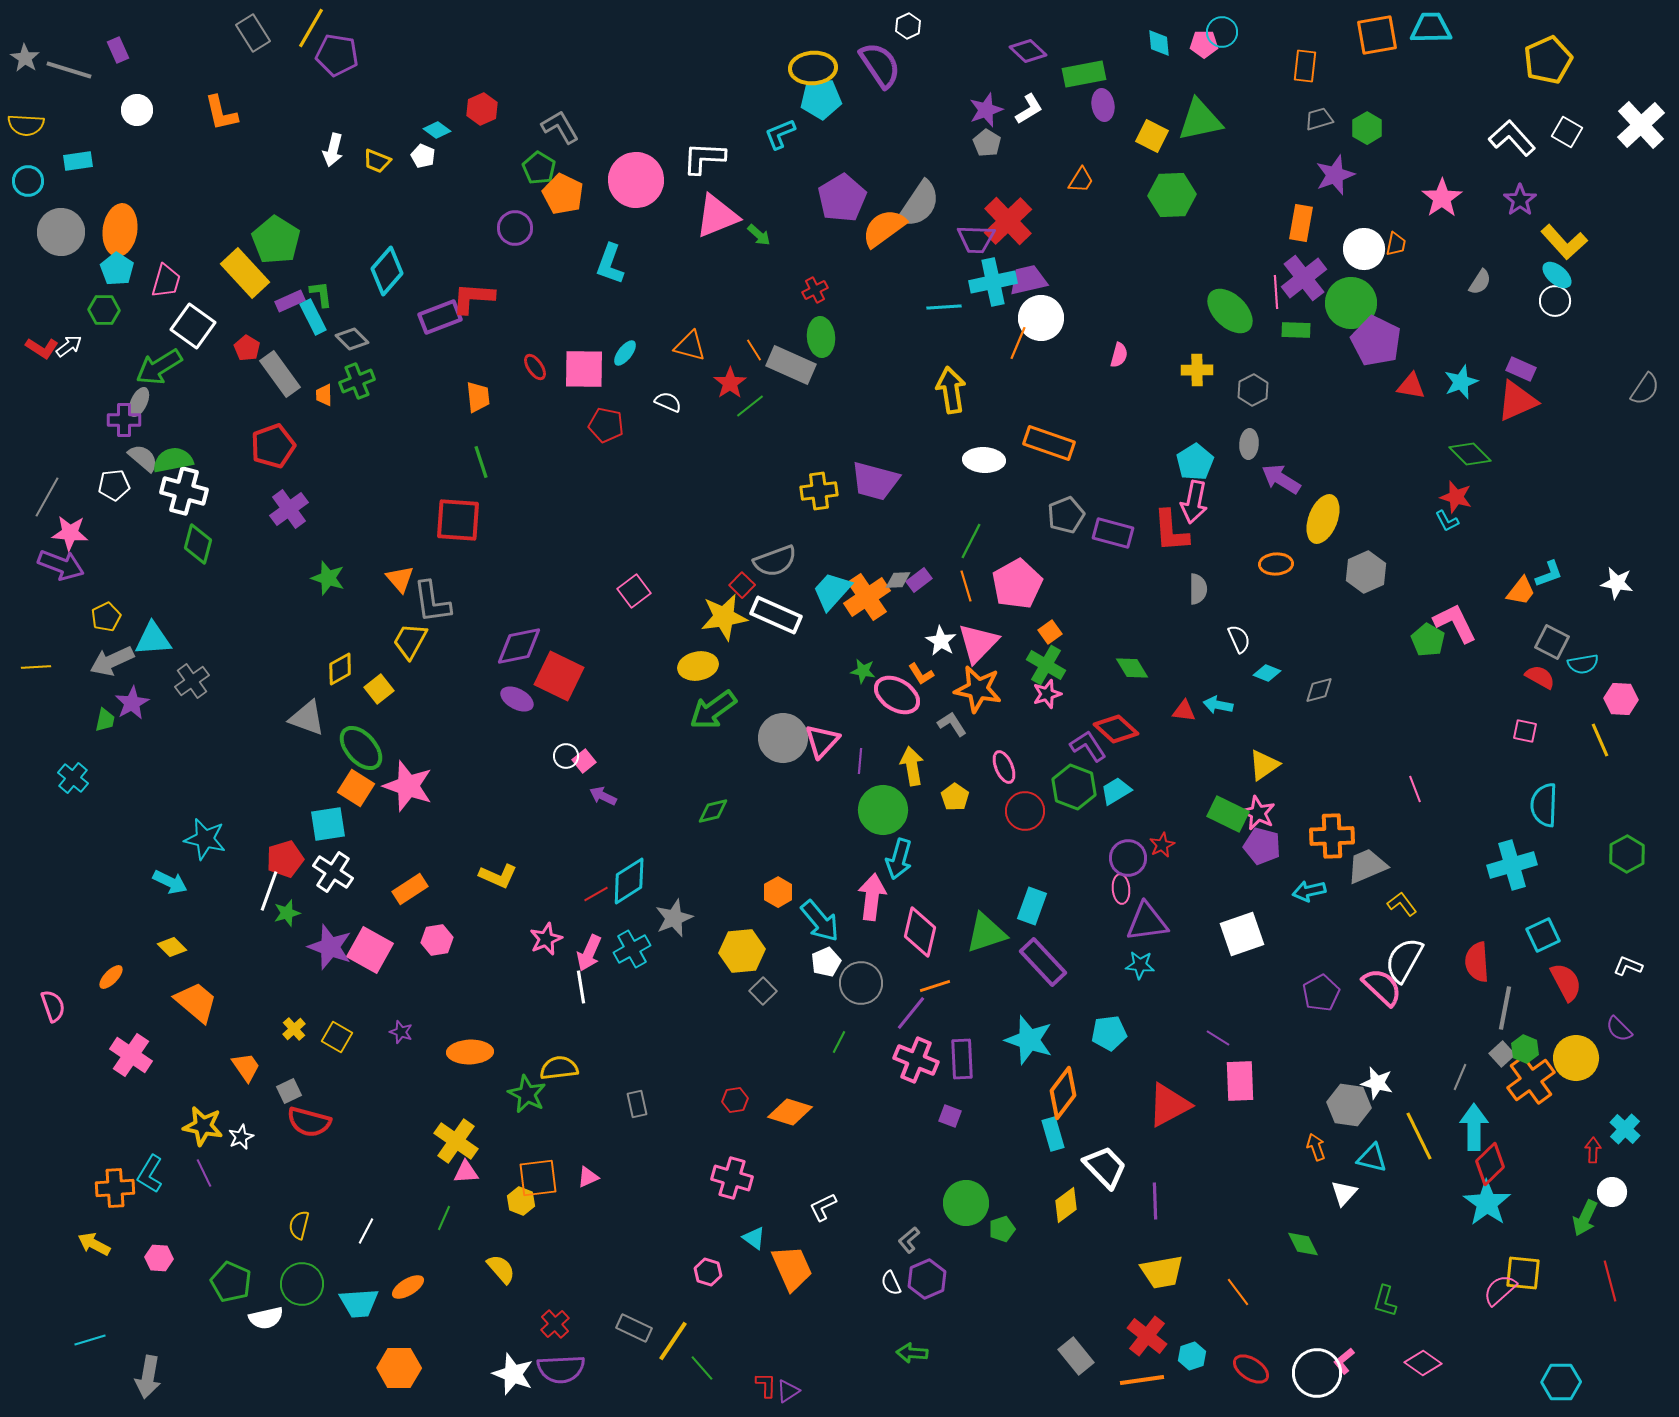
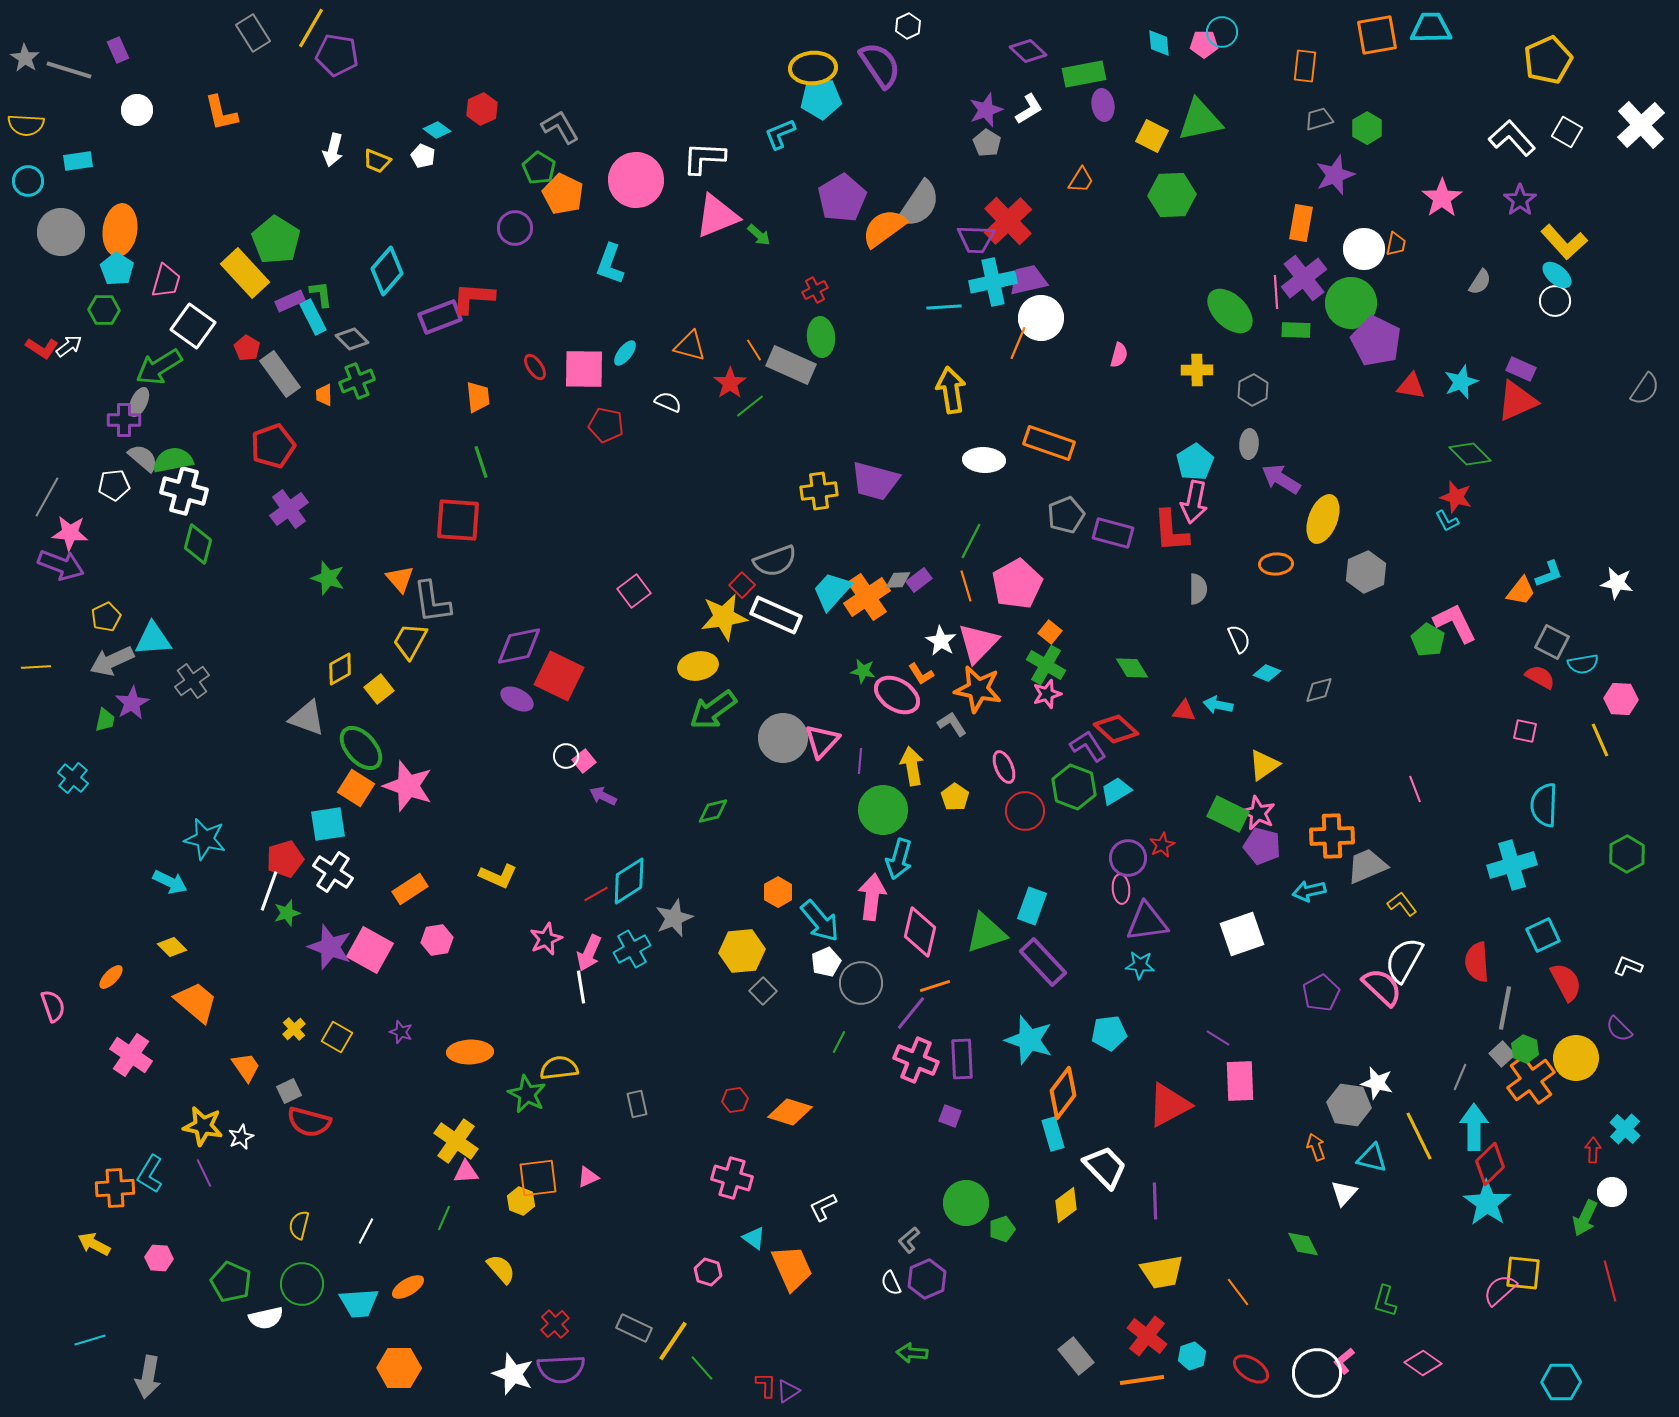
orange square at (1050, 632): rotated 15 degrees counterclockwise
